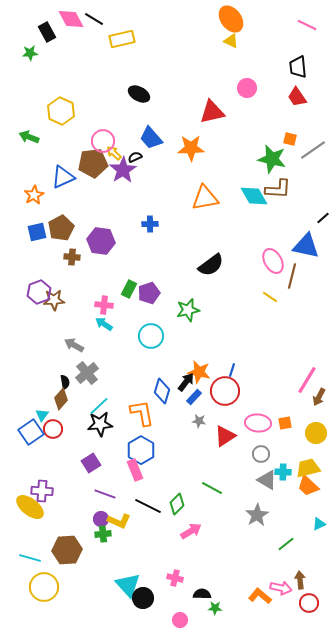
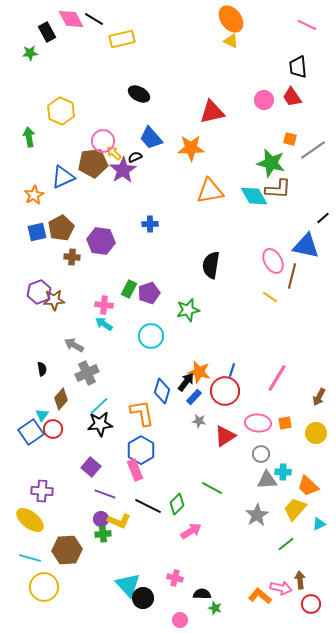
pink circle at (247, 88): moved 17 px right, 12 px down
red trapezoid at (297, 97): moved 5 px left
green arrow at (29, 137): rotated 60 degrees clockwise
green star at (272, 159): moved 1 px left, 4 px down
orange triangle at (205, 198): moved 5 px right, 7 px up
black semicircle at (211, 265): rotated 136 degrees clockwise
gray cross at (87, 373): rotated 15 degrees clockwise
pink line at (307, 380): moved 30 px left, 2 px up
black semicircle at (65, 382): moved 23 px left, 13 px up
purple square at (91, 463): moved 4 px down; rotated 18 degrees counterclockwise
yellow trapezoid at (308, 468): moved 13 px left, 41 px down; rotated 35 degrees counterclockwise
gray triangle at (267, 480): rotated 35 degrees counterclockwise
yellow ellipse at (30, 507): moved 13 px down
red circle at (309, 603): moved 2 px right, 1 px down
green star at (215, 608): rotated 16 degrees clockwise
